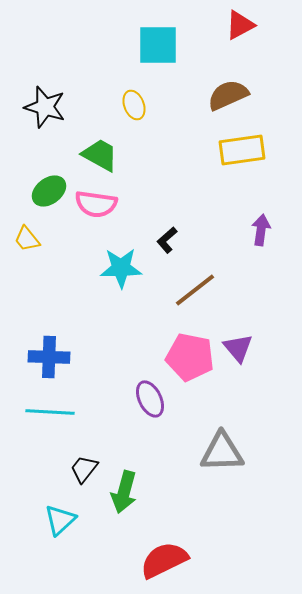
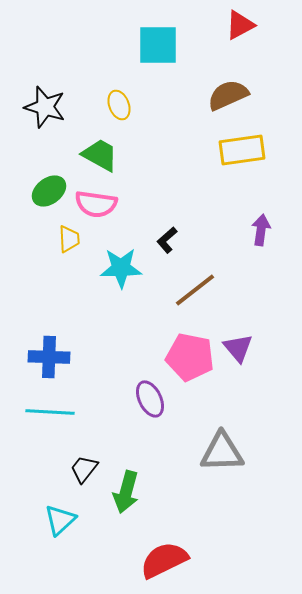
yellow ellipse: moved 15 px left
yellow trapezoid: moved 42 px right; rotated 144 degrees counterclockwise
green arrow: moved 2 px right
